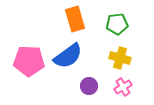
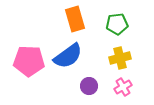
yellow cross: rotated 30 degrees counterclockwise
